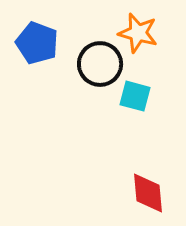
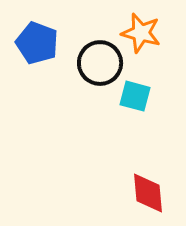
orange star: moved 3 px right
black circle: moved 1 px up
